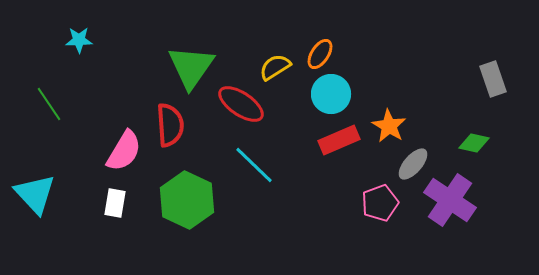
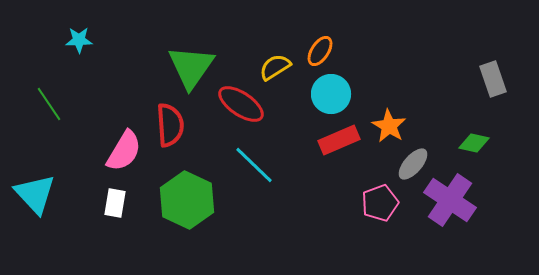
orange ellipse: moved 3 px up
